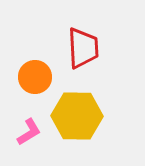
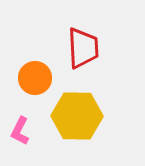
orange circle: moved 1 px down
pink L-shape: moved 9 px left, 1 px up; rotated 148 degrees clockwise
